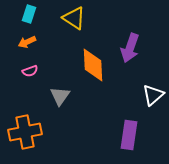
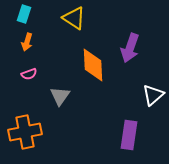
cyan rectangle: moved 5 px left
orange arrow: rotated 48 degrees counterclockwise
pink semicircle: moved 1 px left, 3 px down
